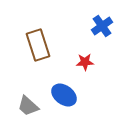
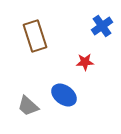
brown rectangle: moved 3 px left, 9 px up
